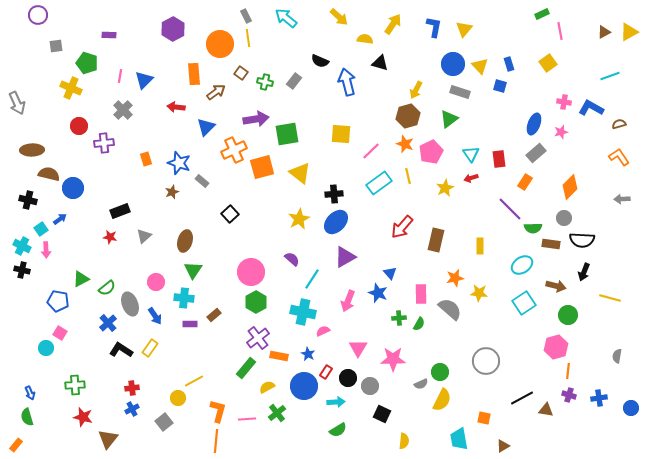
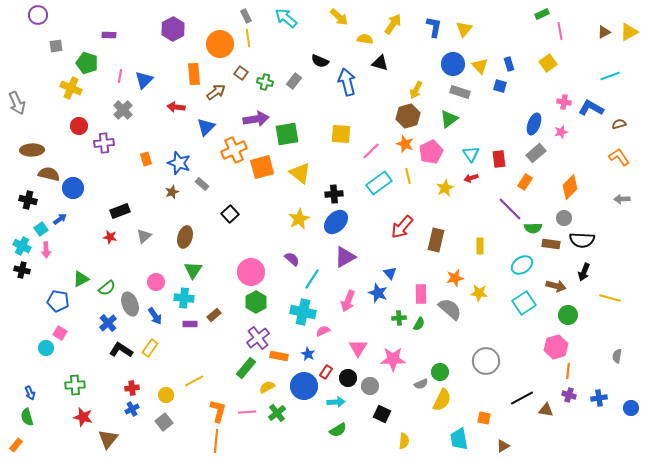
gray rectangle at (202, 181): moved 3 px down
brown ellipse at (185, 241): moved 4 px up
yellow circle at (178, 398): moved 12 px left, 3 px up
pink line at (247, 419): moved 7 px up
